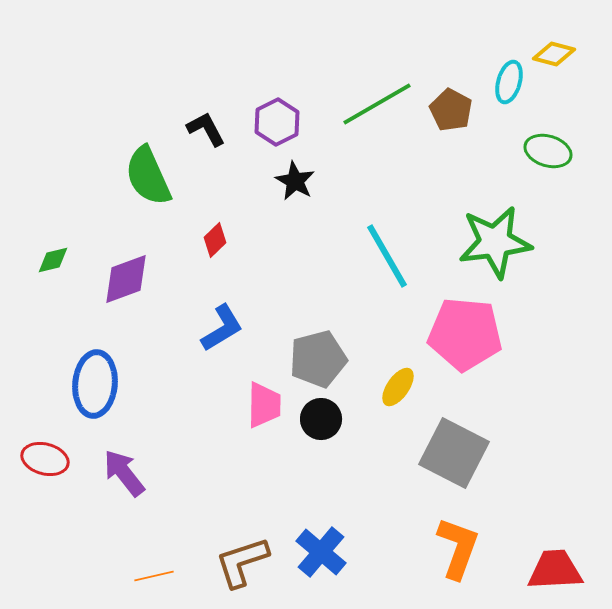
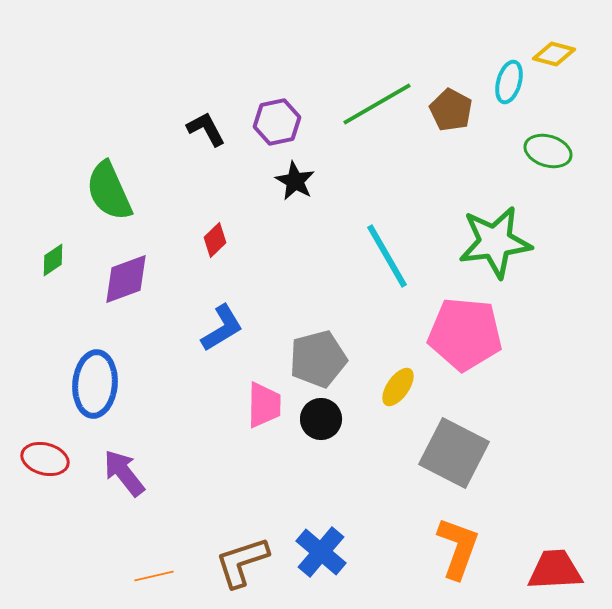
purple hexagon: rotated 15 degrees clockwise
green semicircle: moved 39 px left, 15 px down
green diamond: rotated 20 degrees counterclockwise
